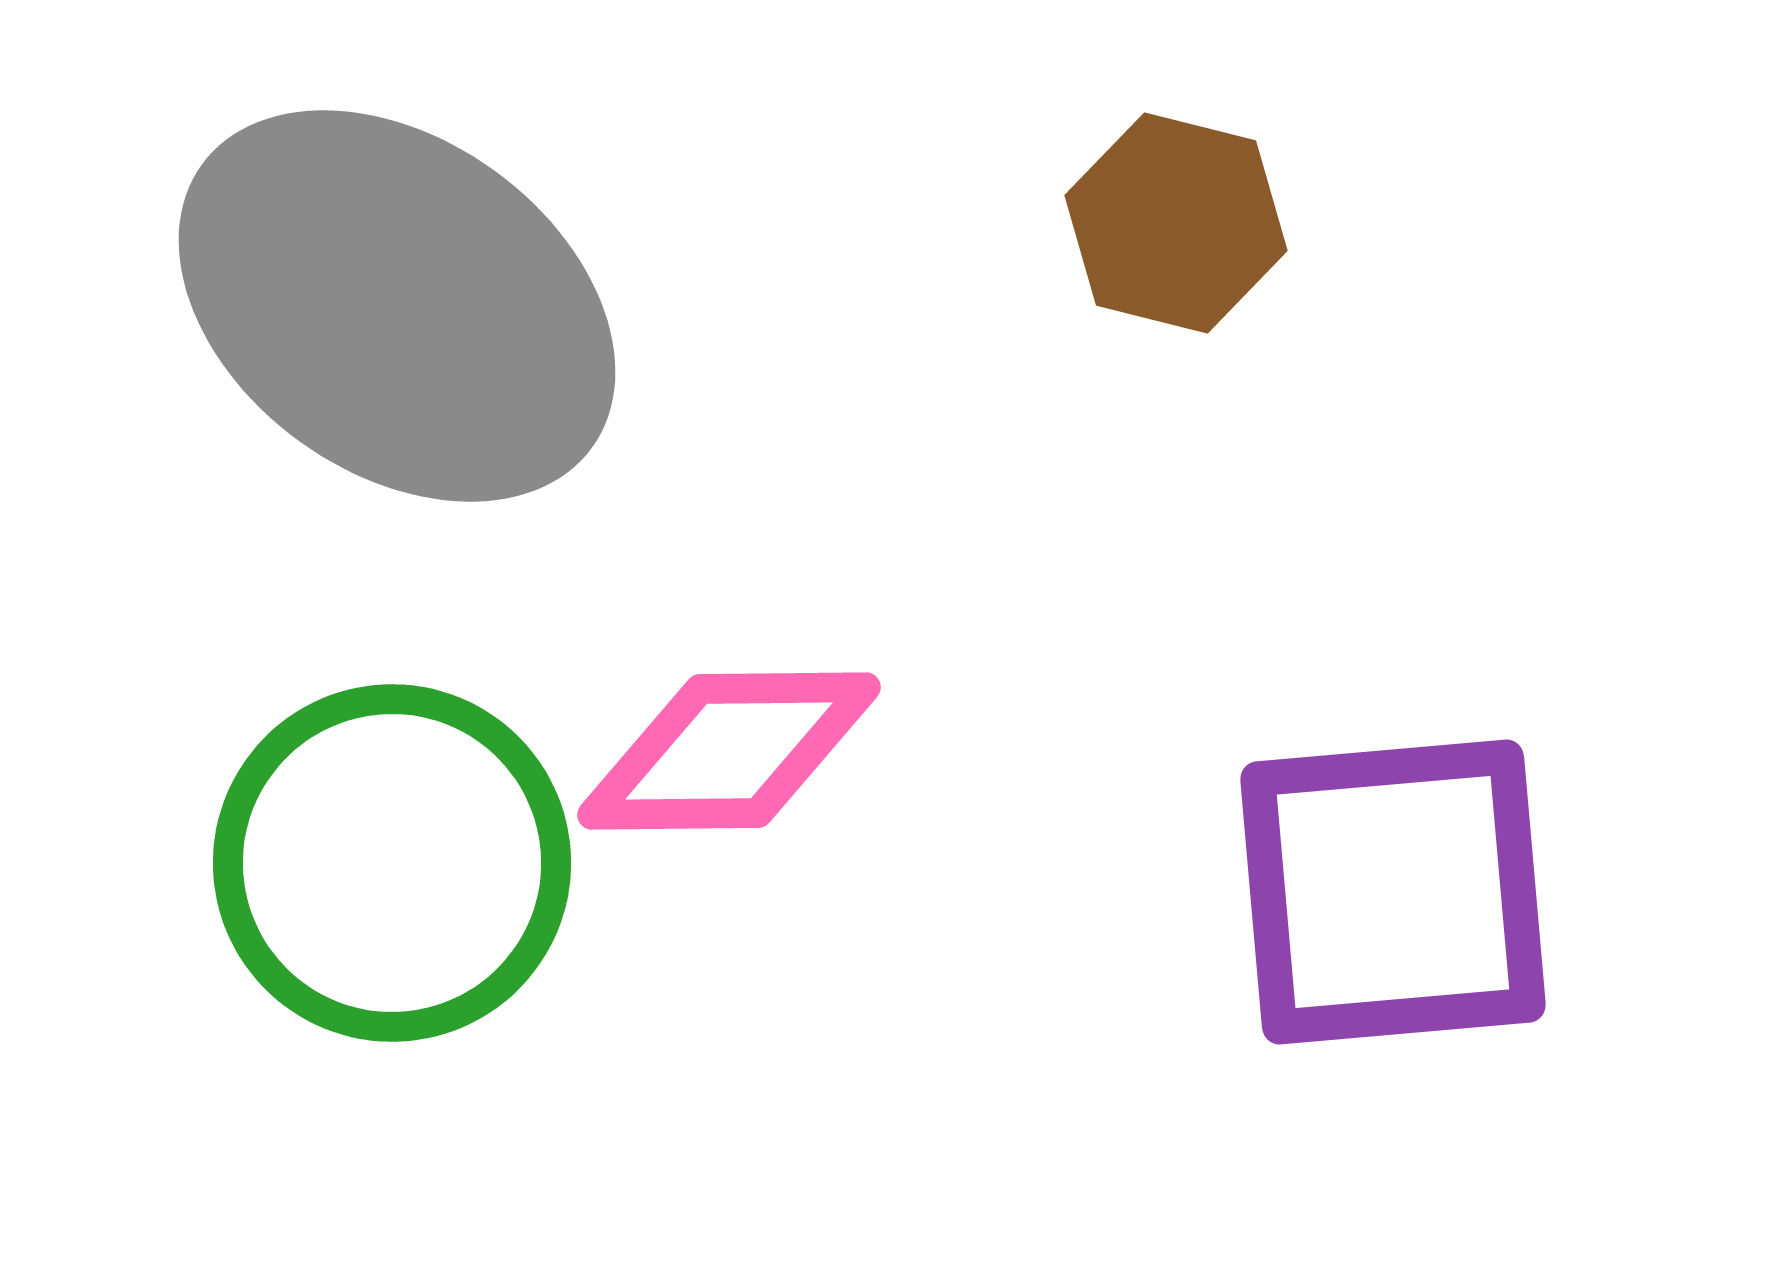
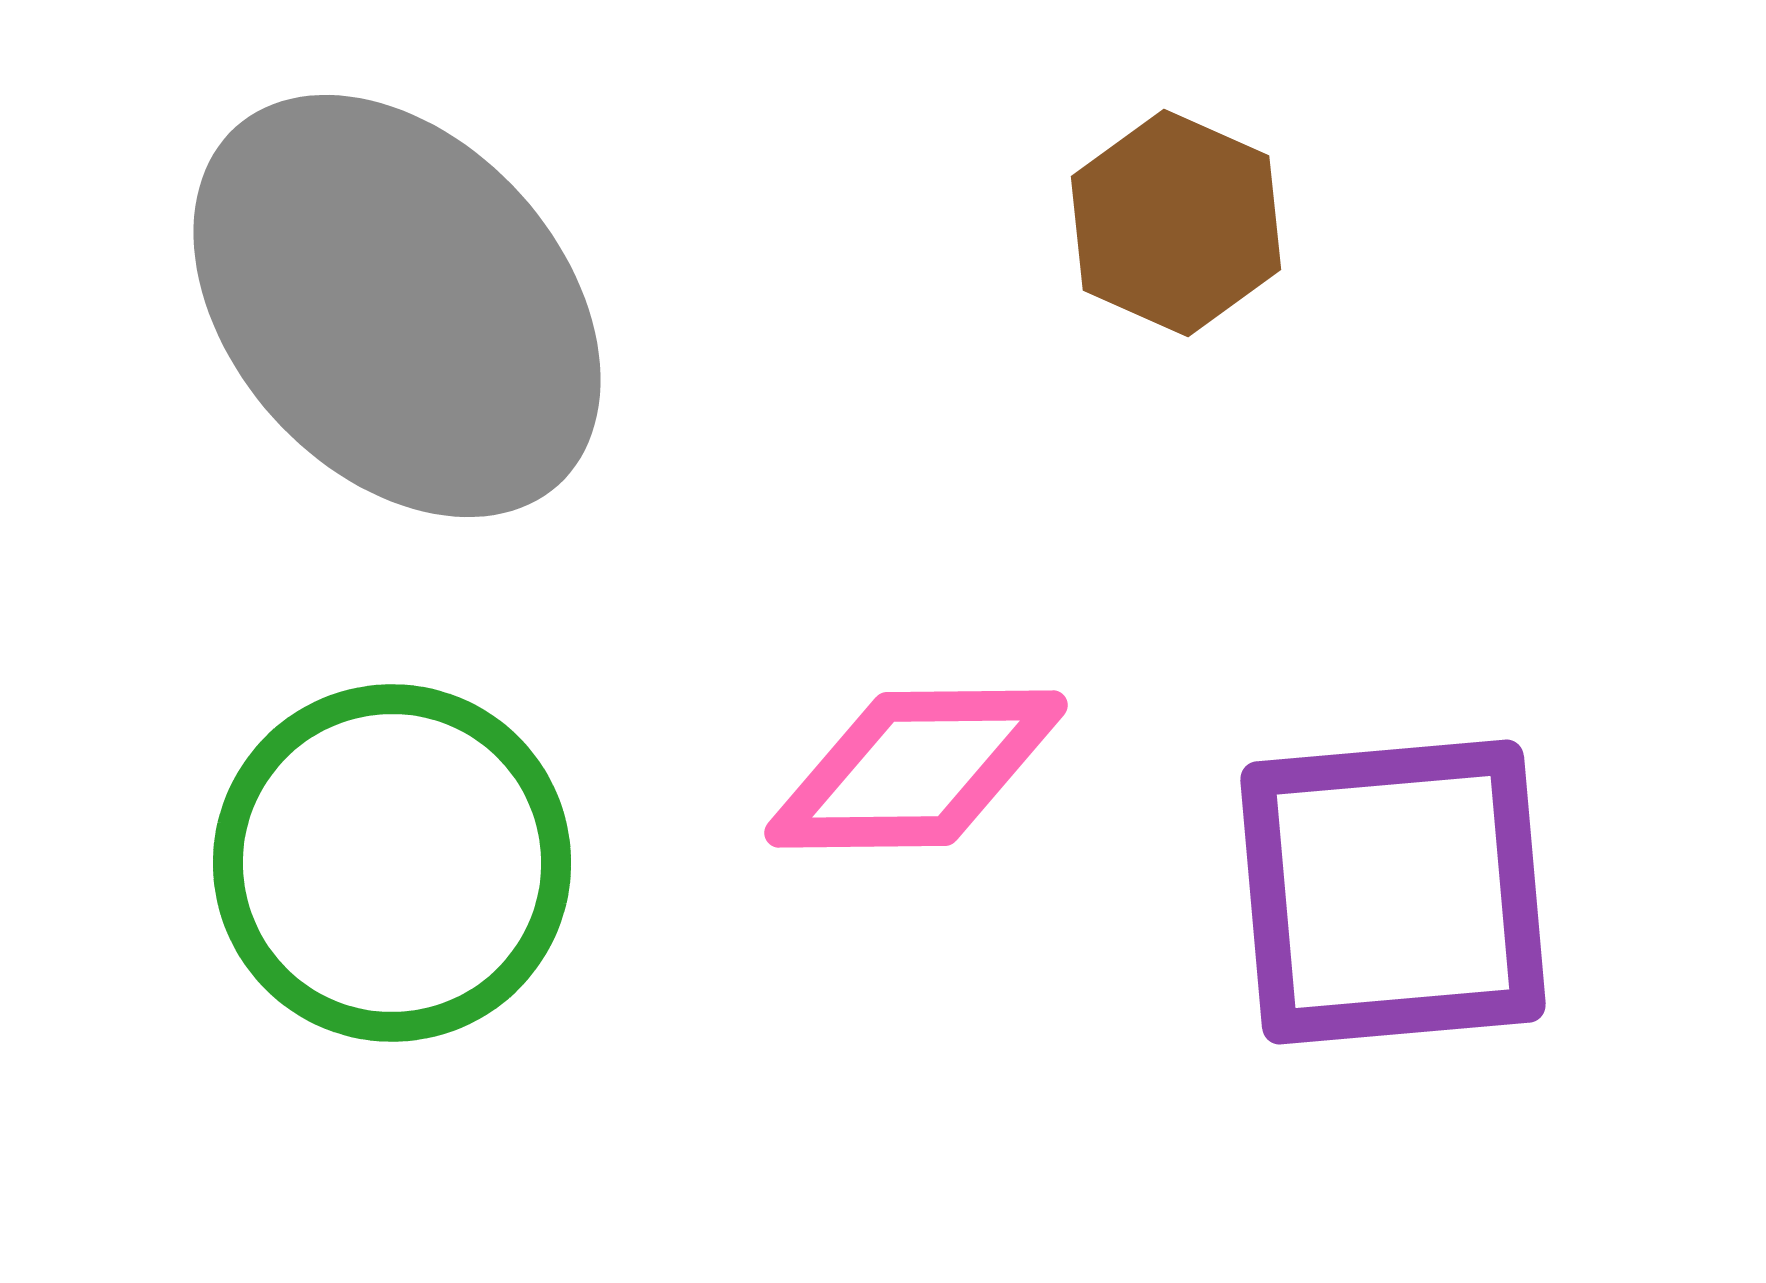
brown hexagon: rotated 10 degrees clockwise
gray ellipse: rotated 12 degrees clockwise
pink diamond: moved 187 px right, 18 px down
